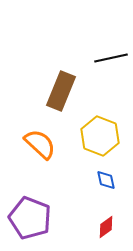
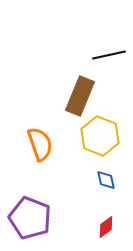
black line: moved 2 px left, 3 px up
brown rectangle: moved 19 px right, 5 px down
orange semicircle: rotated 28 degrees clockwise
